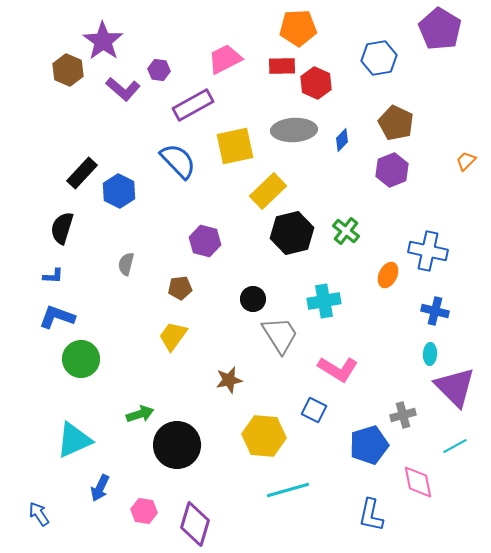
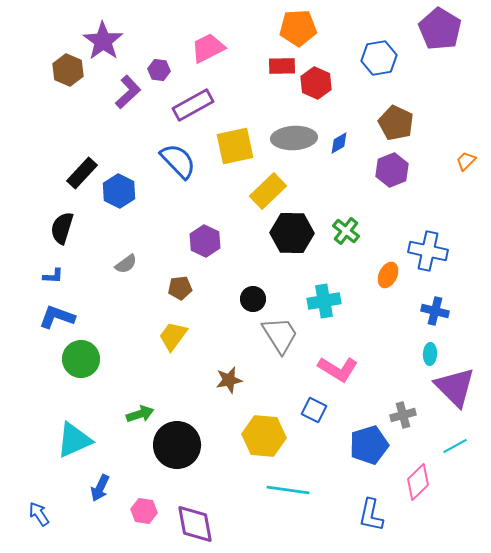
pink trapezoid at (225, 59): moved 17 px left, 11 px up
purple L-shape at (123, 89): moved 5 px right, 3 px down; rotated 84 degrees counterclockwise
gray ellipse at (294, 130): moved 8 px down
blue diamond at (342, 140): moved 3 px left, 3 px down; rotated 15 degrees clockwise
black hexagon at (292, 233): rotated 15 degrees clockwise
purple hexagon at (205, 241): rotated 12 degrees clockwise
gray semicircle at (126, 264): rotated 140 degrees counterclockwise
pink diamond at (418, 482): rotated 57 degrees clockwise
cyan line at (288, 490): rotated 24 degrees clockwise
purple diamond at (195, 524): rotated 27 degrees counterclockwise
